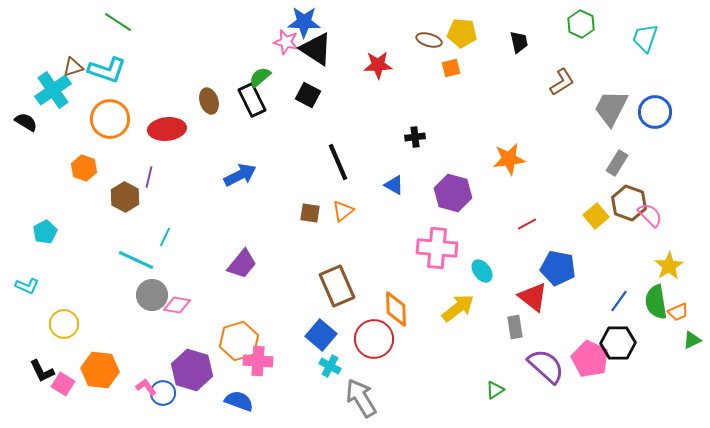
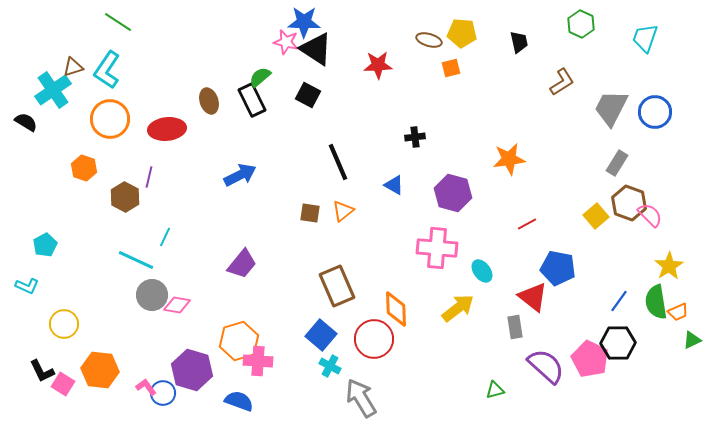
cyan L-shape at (107, 70): rotated 105 degrees clockwise
cyan pentagon at (45, 232): moved 13 px down
green triangle at (495, 390): rotated 18 degrees clockwise
